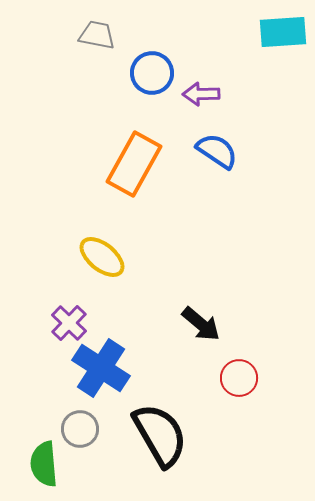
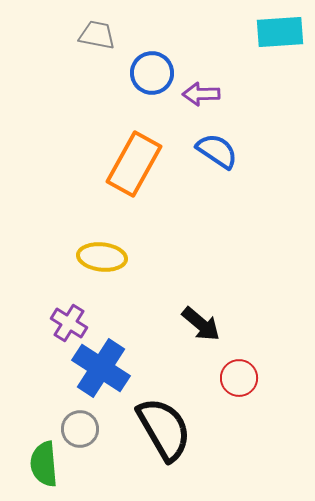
cyan rectangle: moved 3 px left
yellow ellipse: rotated 33 degrees counterclockwise
purple cross: rotated 12 degrees counterclockwise
black semicircle: moved 4 px right, 6 px up
